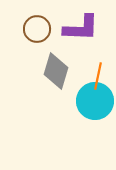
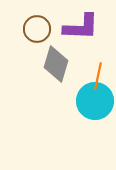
purple L-shape: moved 1 px up
gray diamond: moved 7 px up
